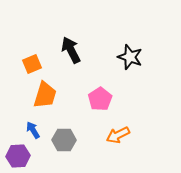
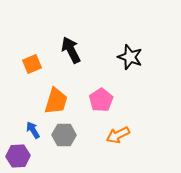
orange trapezoid: moved 11 px right, 6 px down
pink pentagon: moved 1 px right, 1 px down
gray hexagon: moved 5 px up
